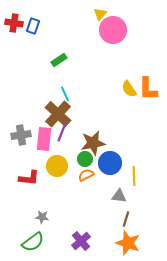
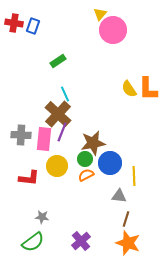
green rectangle: moved 1 px left, 1 px down
gray cross: rotated 12 degrees clockwise
